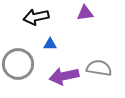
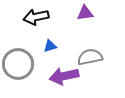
blue triangle: moved 2 px down; rotated 16 degrees counterclockwise
gray semicircle: moved 9 px left, 11 px up; rotated 20 degrees counterclockwise
